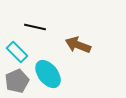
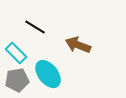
black line: rotated 20 degrees clockwise
cyan rectangle: moved 1 px left, 1 px down
gray pentagon: moved 1 px up; rotated 15 degrees clockwise
